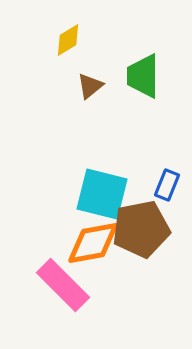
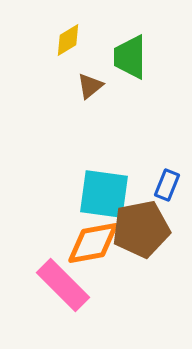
green trapezoid: moved 13 px left, 19 px up
cyan square: moved 2 px right; rotated 6 degrees counterclockwise
